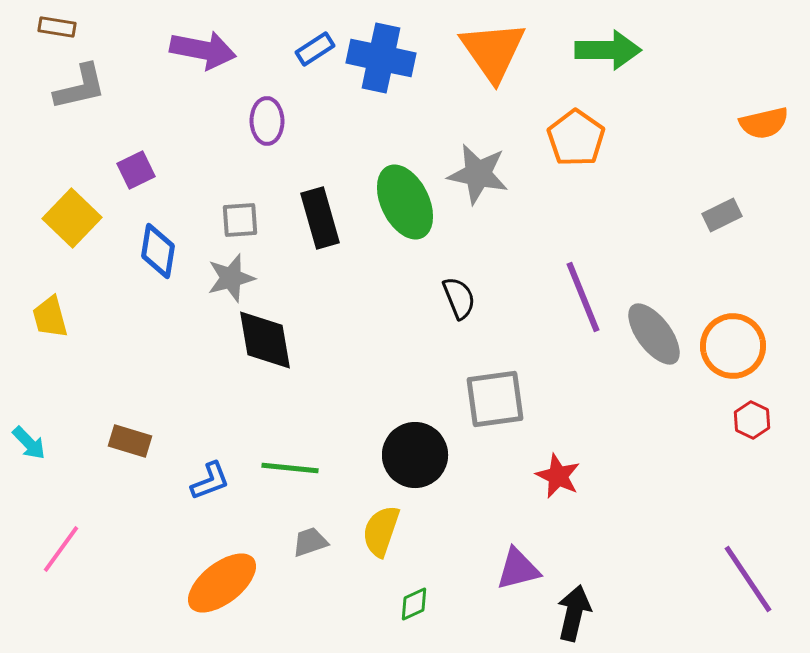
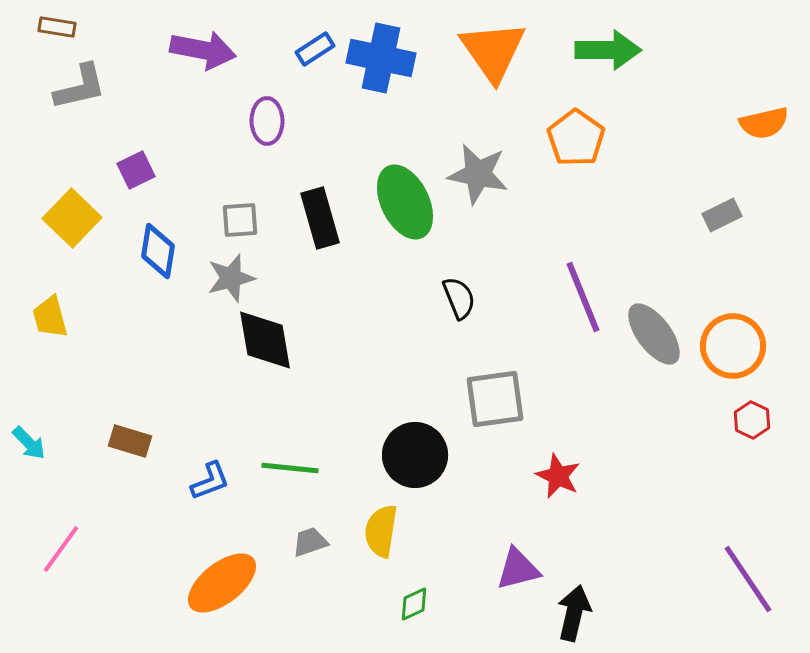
yellow semicircle at (381, 531): rotated 10 degrees counterclockwise
